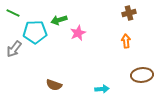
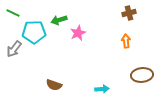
cyan pentagon: moved 1 px left
